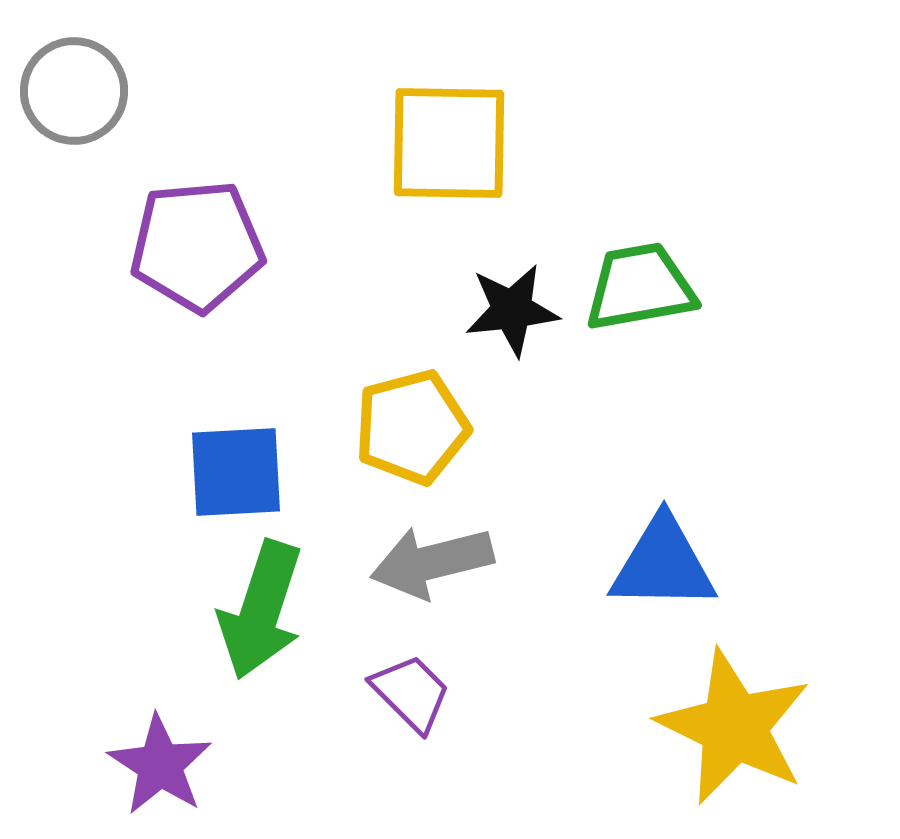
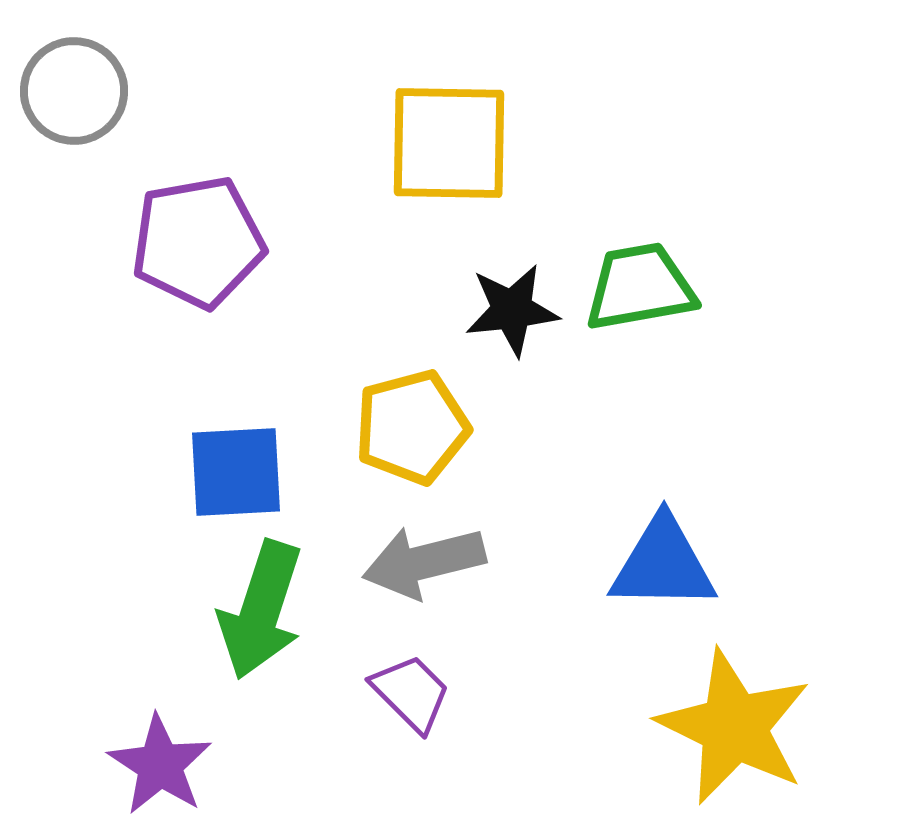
purple pentagon: moved 1 px right, 4 px up; rotated 5 degrees counterclockwise
gray arrow: moved 8 px left
